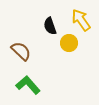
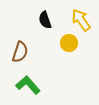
black semicircle: moved 5 px left, 6 px up
brown semicircle: moved 1 px left, 1 px down; rotated 65 degrees clockwise
